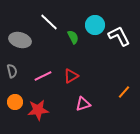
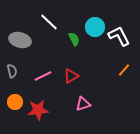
cyan circle: moved 2 px down
green semicircle: moved 1 px right, 2 px down
orange line: moved 22 px up
